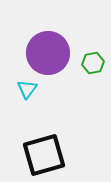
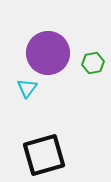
cyan triangle: moved 1 px up
